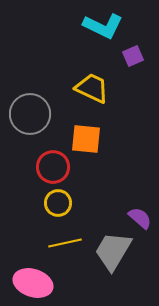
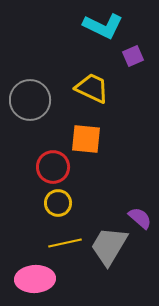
gray circle: moved 14 px up
gray trapezoid: moved 4 px left, 5 px up
pink ellipse: moved 2 px right, 4 px up; rotated 21 degrees counterclockwise
